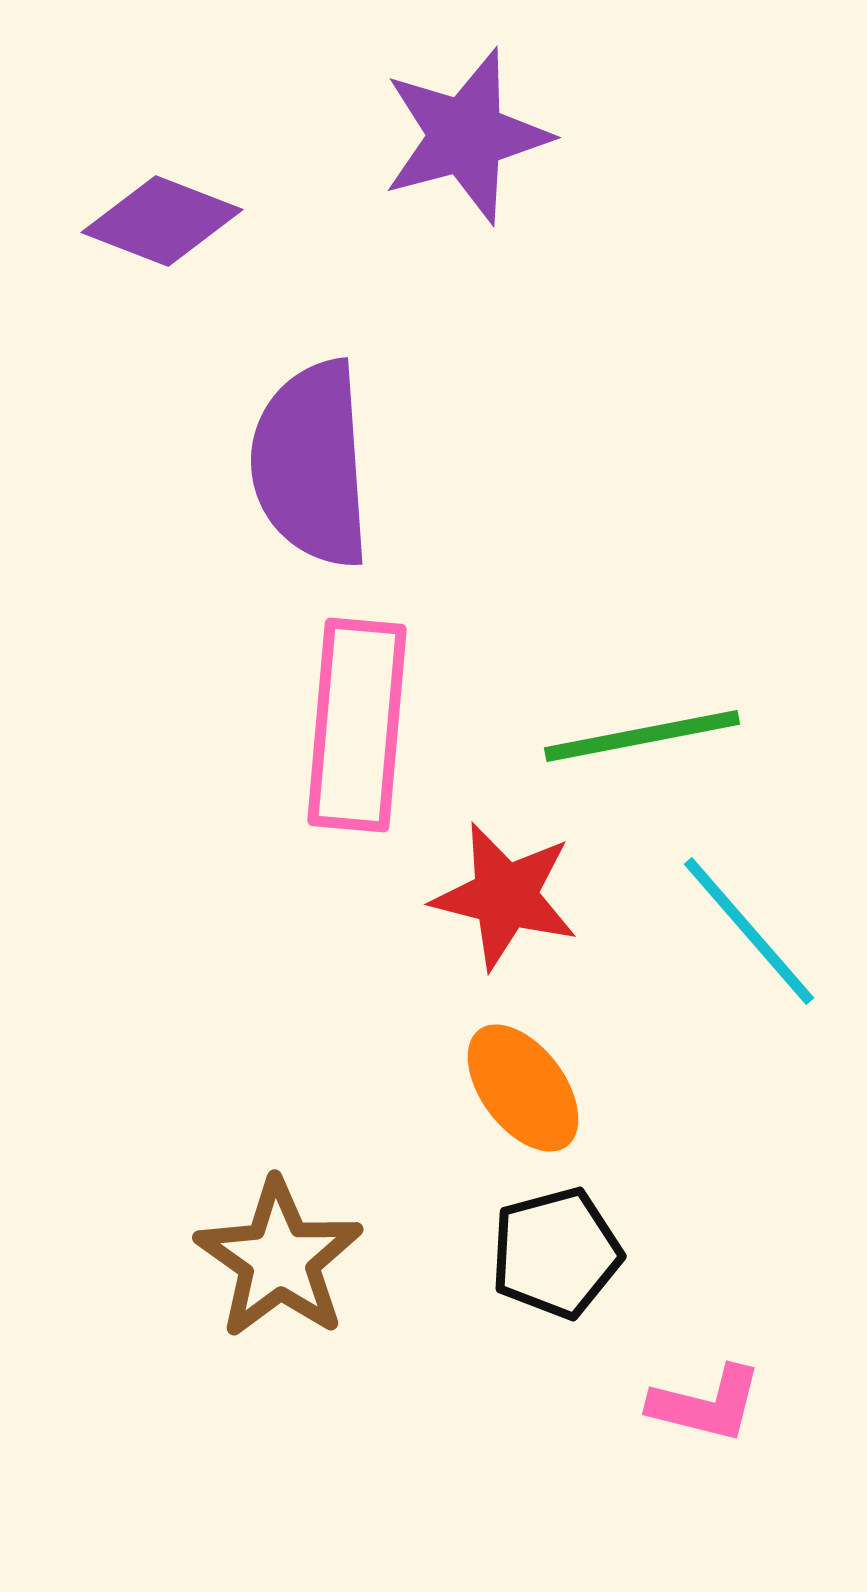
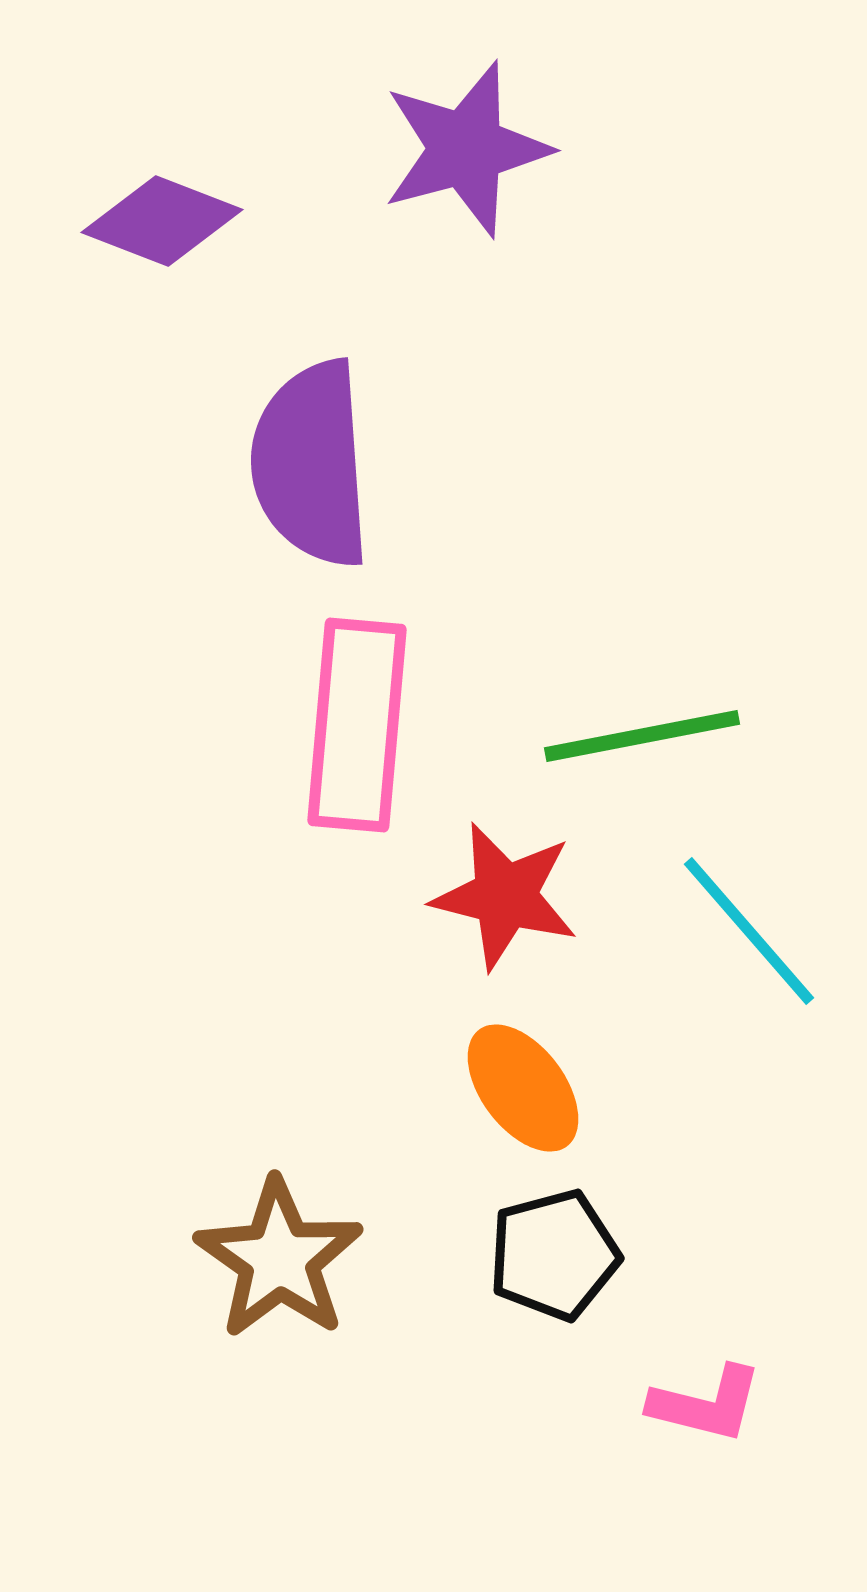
purple star: moved 13 px down
black pentagon: moved 2 px left, 2 px down
